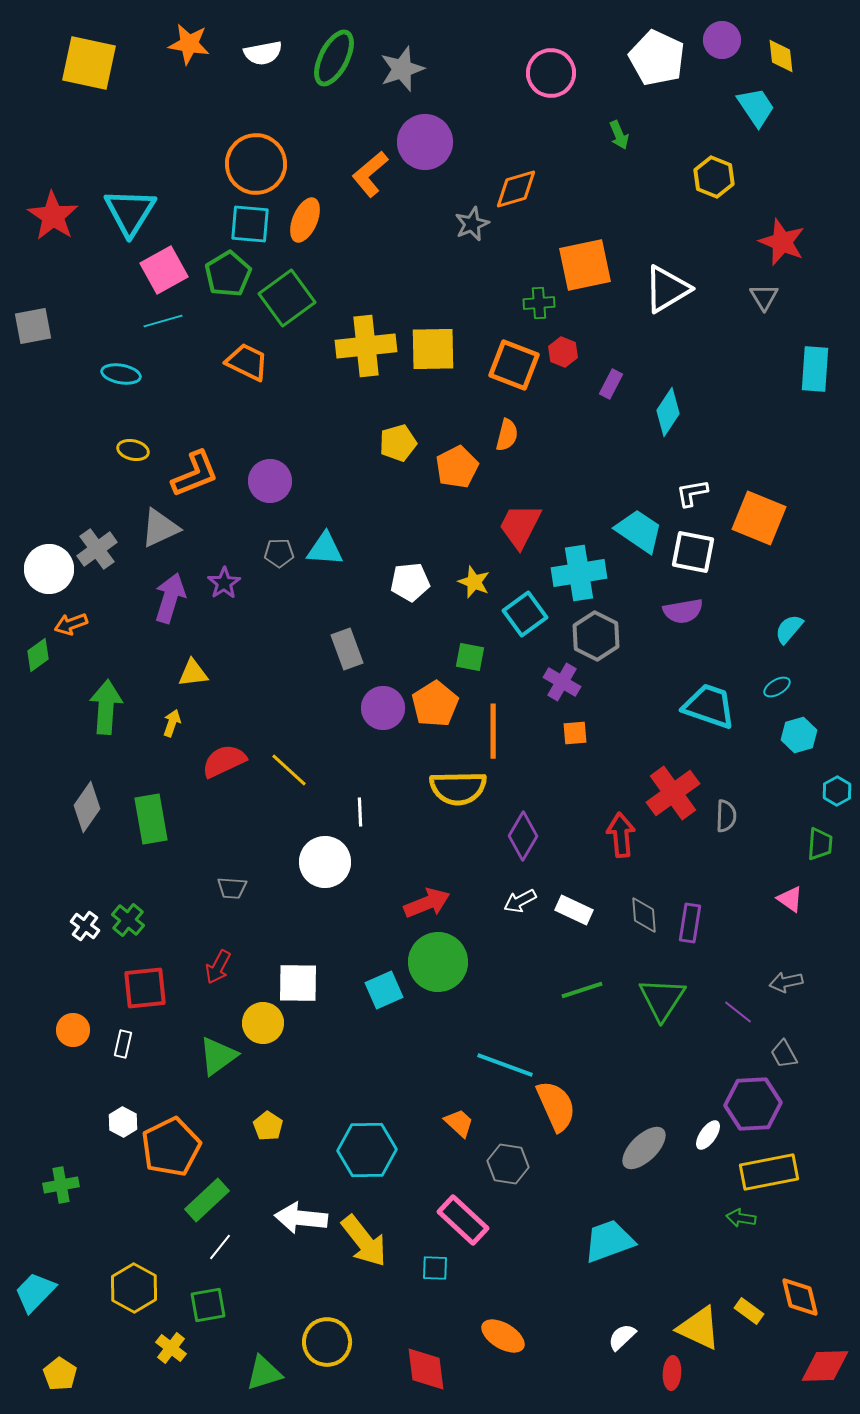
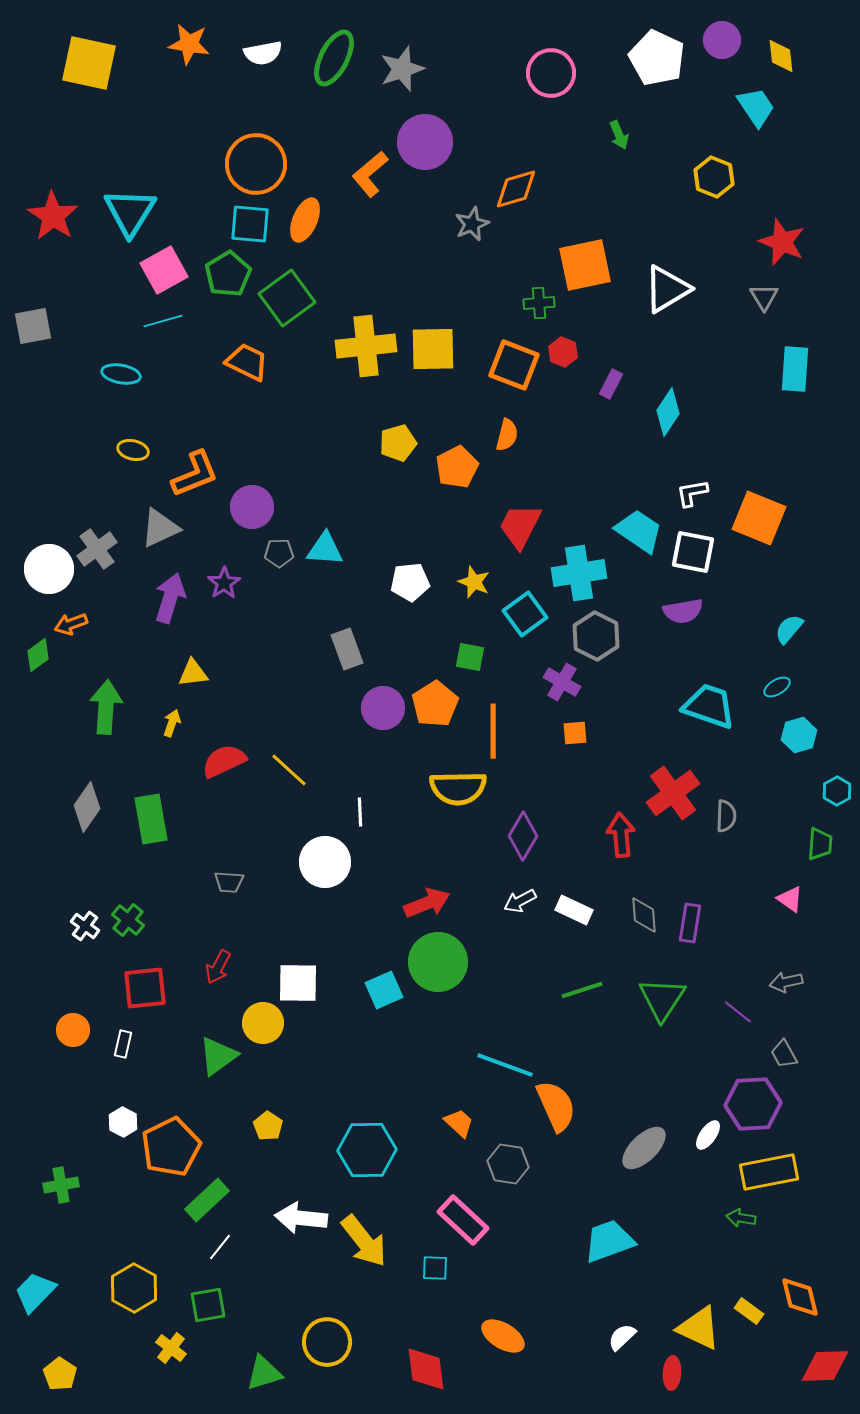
cyan rectangle at (815, 369): moved 20 px left
purple circle at (270, 481): moved 18 px left, 26 px down
gray trapezoid at (232, 888): moved 3 px left, 6 px up
